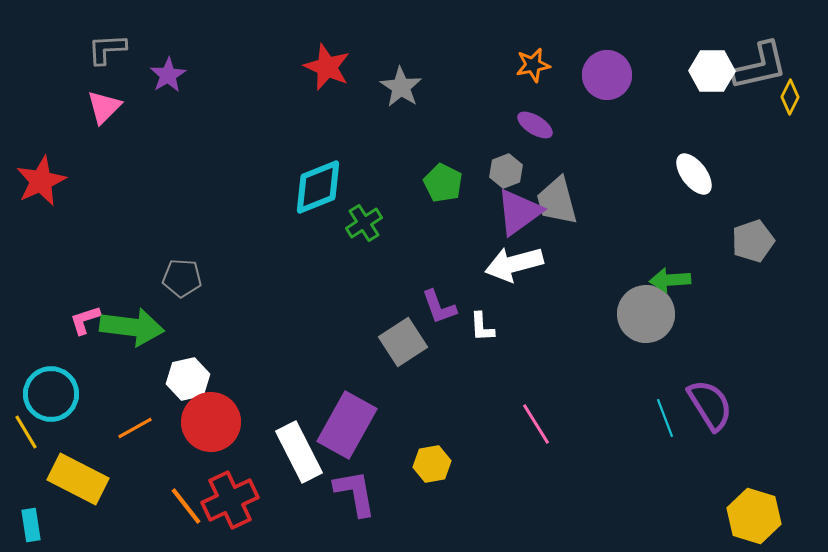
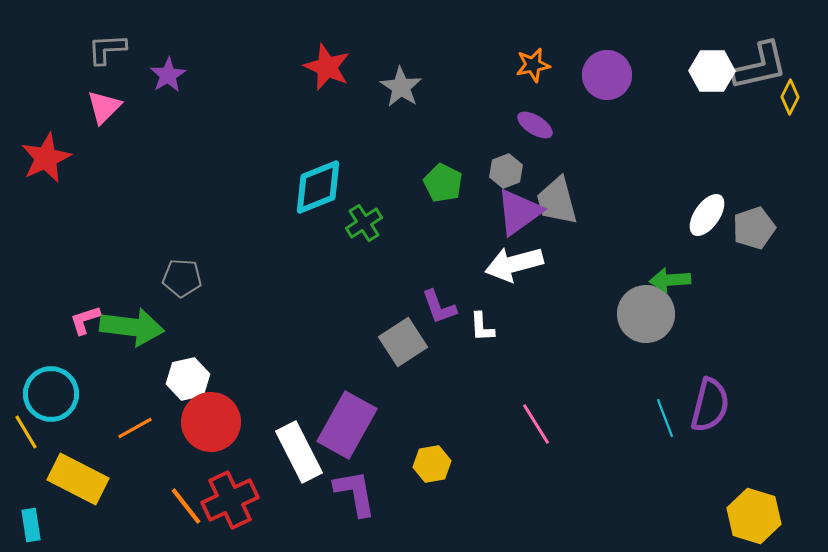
white ellipse at (694, 174): moved 13 px right, 41 px down; rotated 72 degrees clockwise
red star at (41, 181): moved 5 px right, 23 px up
gray pentagon at (753, 241): moved 1 px right, 13 px up
purple semicircle at (710, 405): rotated 46 degrees clockwise
